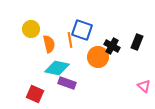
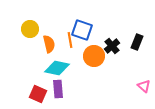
yellow circle: moved 1 px left
black cross: rotated 21 degrees clockwise
orange circle: moved 4 px left, 1 px up
purple rectangle: moved 9 px left, 6 px down; rotated 66 degrees clockwise
red square: moved 3 px right
